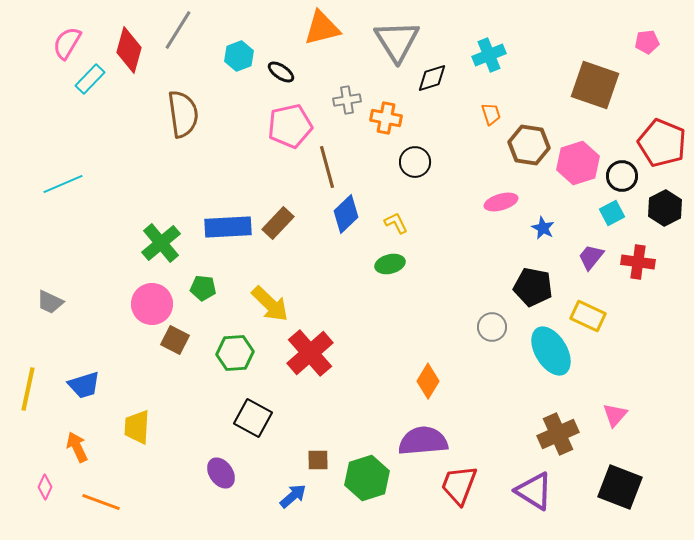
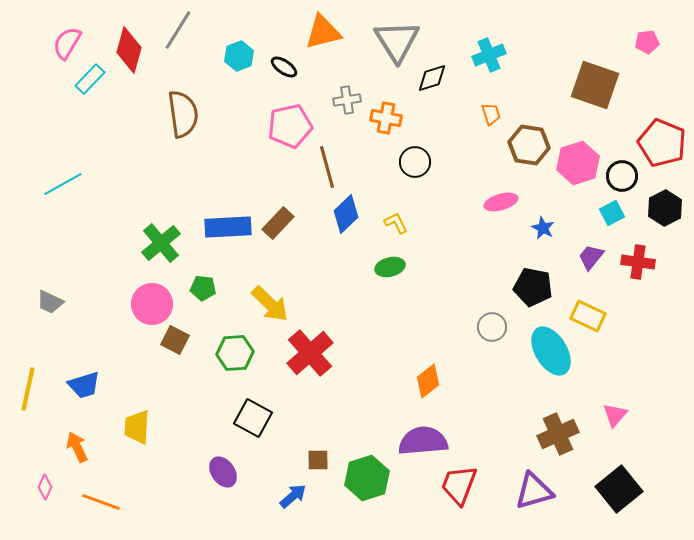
orange triangle at (322, 28): moved 1 px right, 4 px down
black ellipse at (281, 72): moved 3 px right, 5 px up
cyan line at (63, 184): rotated 6 degrees counterclockwise
green ellipse at (390, 264): moved 3 px down
orange diamond at (428, 381): rotated 20 degrees clockwise
purple ellipse at (221, 473): moved 2 px right, 1 px up
black square at (620, 487): moved 1 px left, 2 px down; rotated 30 degrees clockwise
purple triangle at (534, 491): rotated 48 degrees counterclockwise
